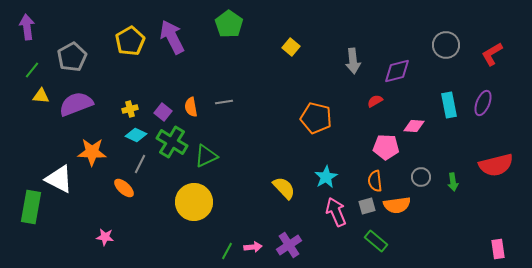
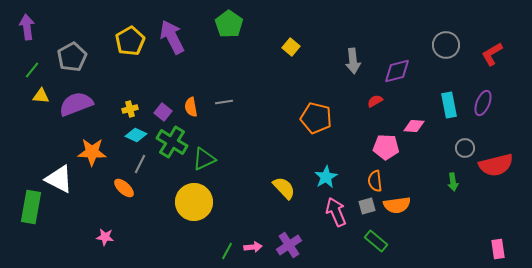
green triangle at (206, 156): moved 2 px left, 3 px down
gray circle at (421, 177): moved 44 px right, 29 px up
